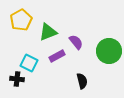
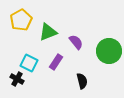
purple rectangle: moved 1 px left, 6 px down; rotated 28 degrees counterclockwise
black cross: rotated 24 degrees clockwise
